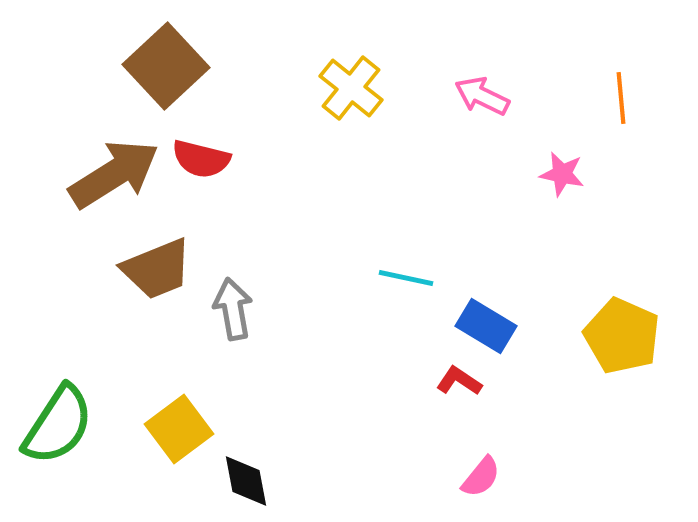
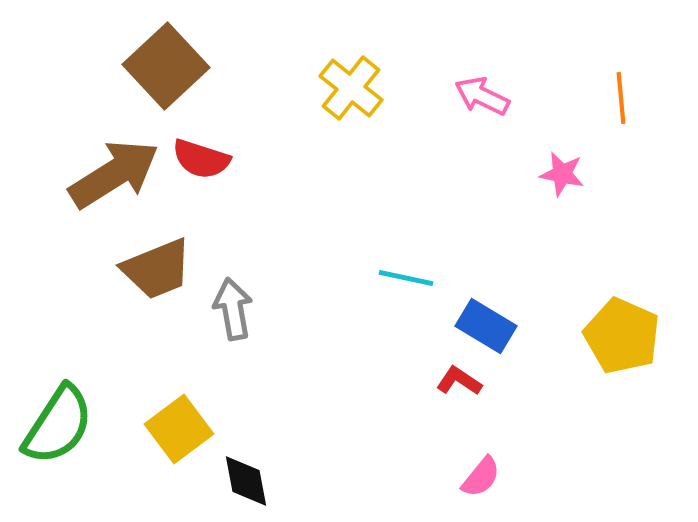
red semicircle: rotated 4 degrees clockwise
